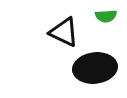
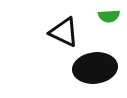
green semicircle: moved 3 px right
